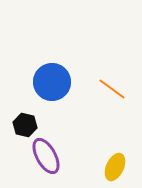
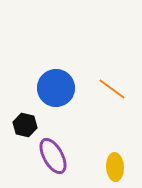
blue circle: moved 4 px right, 6 px down
purple ellipse: moved 7 px right
yellow ellipse: rotated 28 degrees counterclockwise
